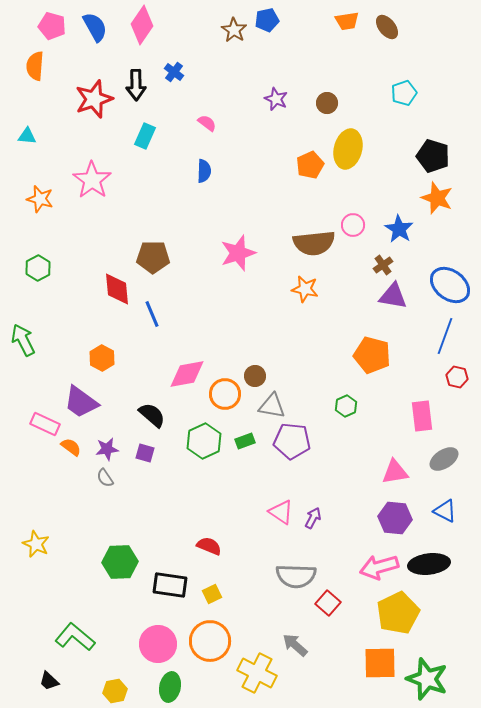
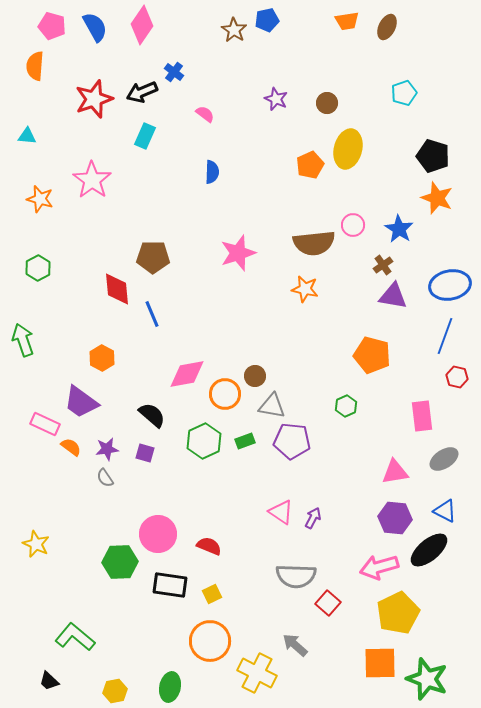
brown ellipse at (387, 27): rotated 65 degrees clockwise
black arrow at (136, 85): moved 6 px right, 7 px down; rotated 68 degrees clockwise
pink semicircle at (207, 123): moved 2 px left, 9 px up
blue semicircle at (204, 171): moved 8 px right, 1 px down
blue ellipse at (450, 285): rotated 48 degrees counterclockwise
green arrow at (23, 340): rotated 8 degrees clockwise
black ellipse at (429, 564): moved 14 px up; rotated 33 degrees counterclockwise
pink circle at (158, 644): moved 110 px up
